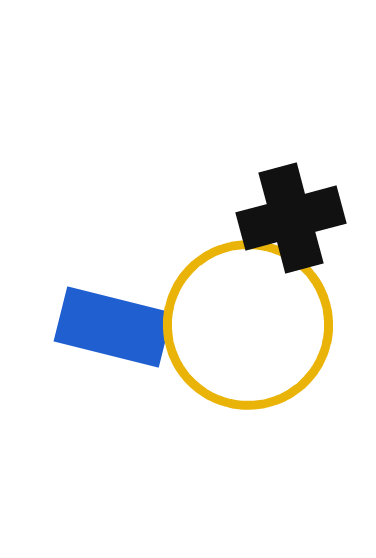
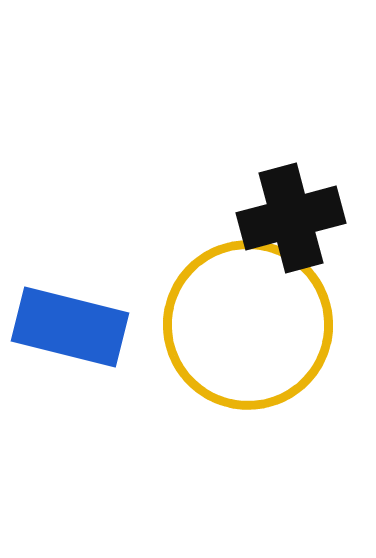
blue rectangle: moved 43 px left
